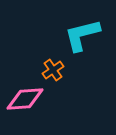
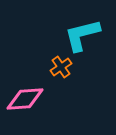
orange cross: moved 8 px right, 3 px up
